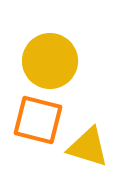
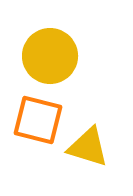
yellow circle: moved 5 px up
